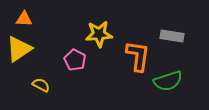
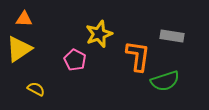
yellow star: rotated 16 degrees counterclockwise
green semicircle: moved 3 px left
yellow semicircle: moved 5 px left, 4 px down
